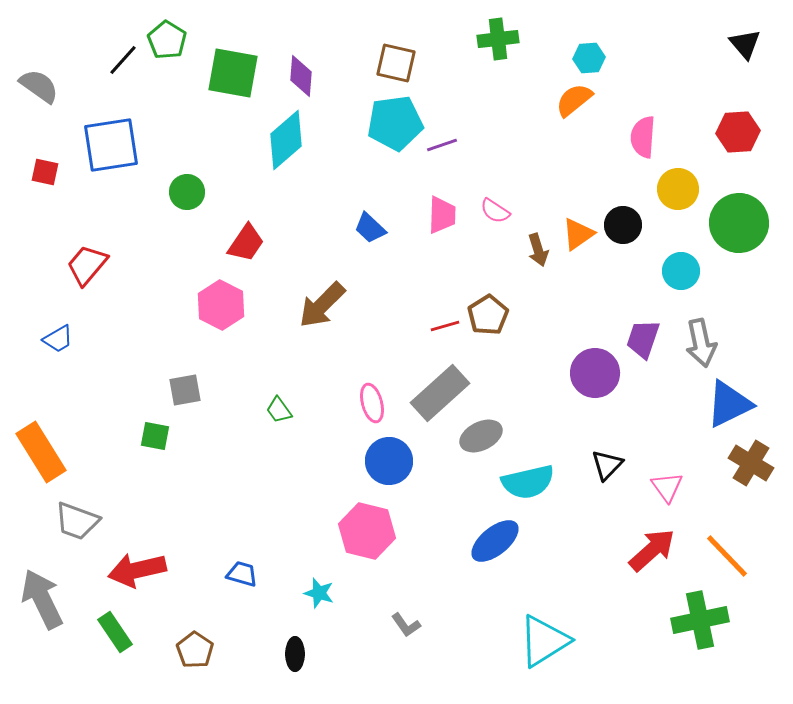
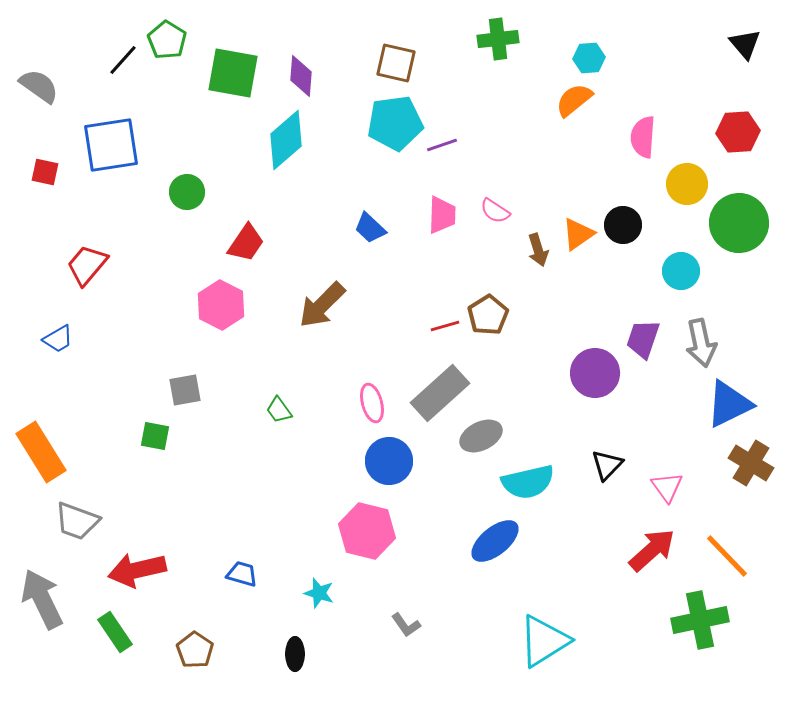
yellow circle at (678, 189): moved 9 px right, 5 px up
